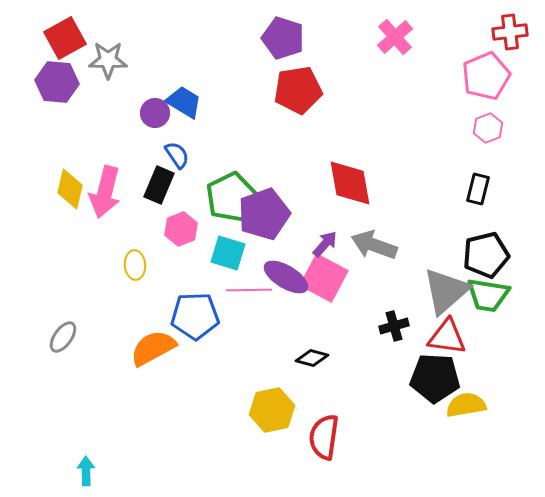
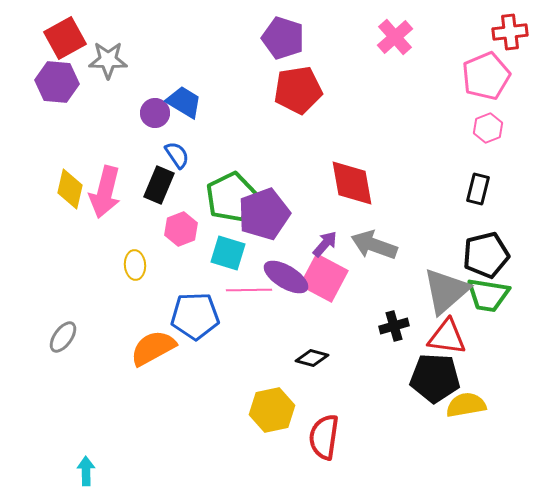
red diamond at (350, 183): moved 2 px right
